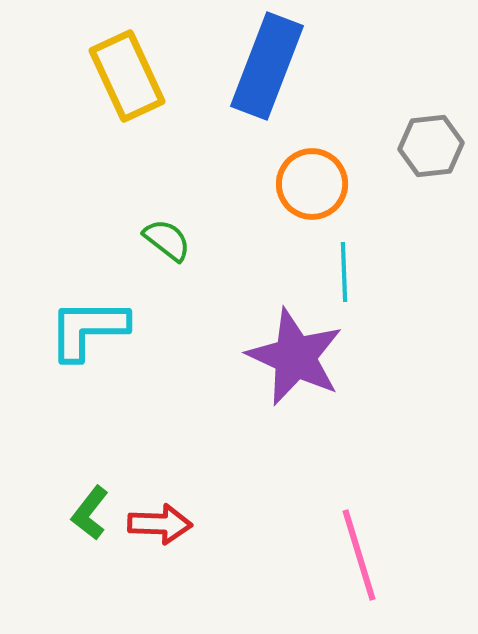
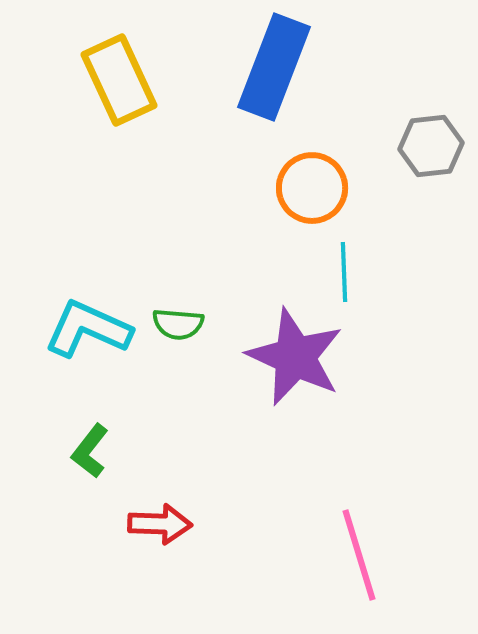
blue rectangle: moved 7 px right, 1 px down
yellow rectangle: moved 8 px left, 4 px down
orange circle: moved 4 px down
green semicircle: moved 11 px right, 84 px down; rotated 147 degrees clockwise
cyan L-shape: rotated 24 degrees clockwise
green L-shape: moved 62 px up
